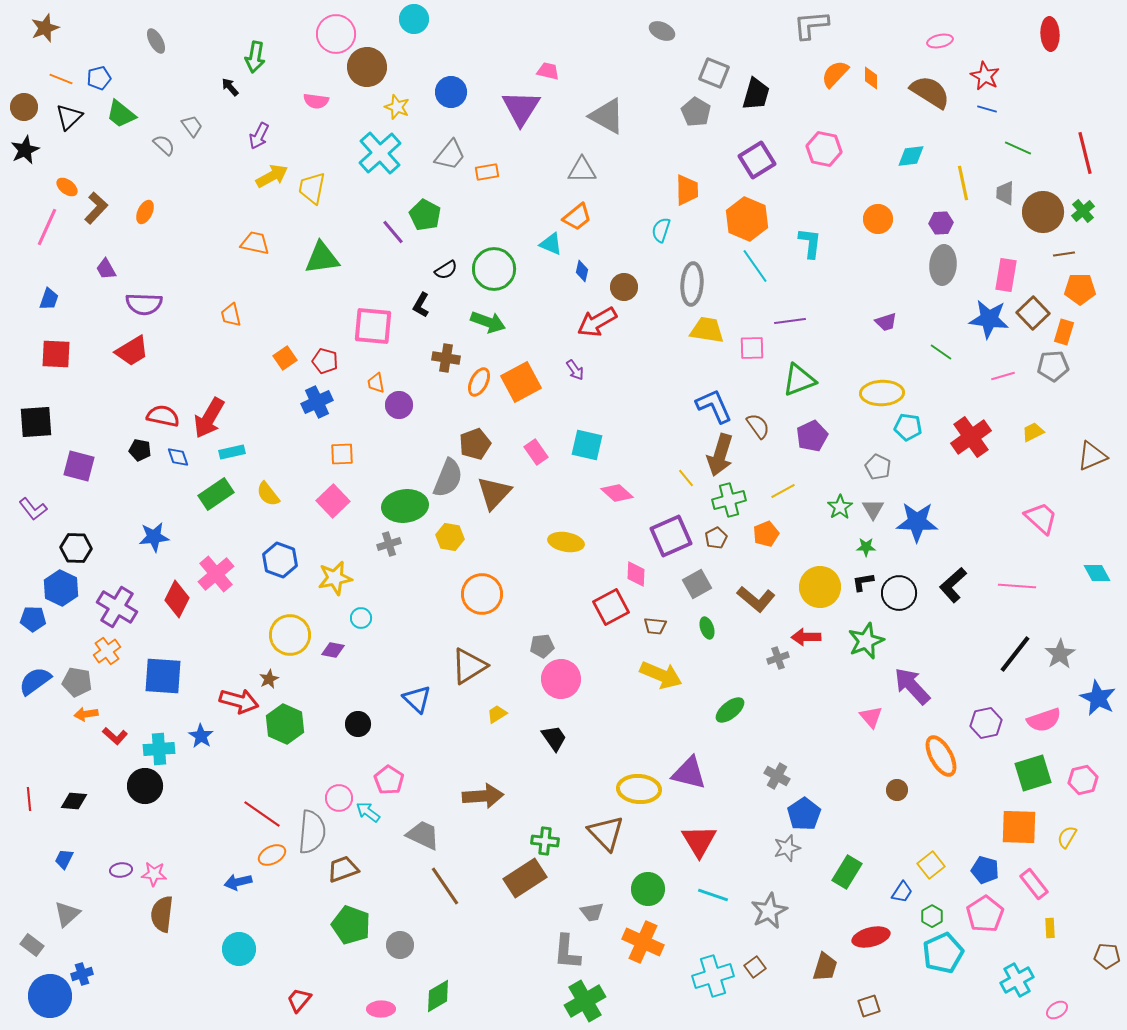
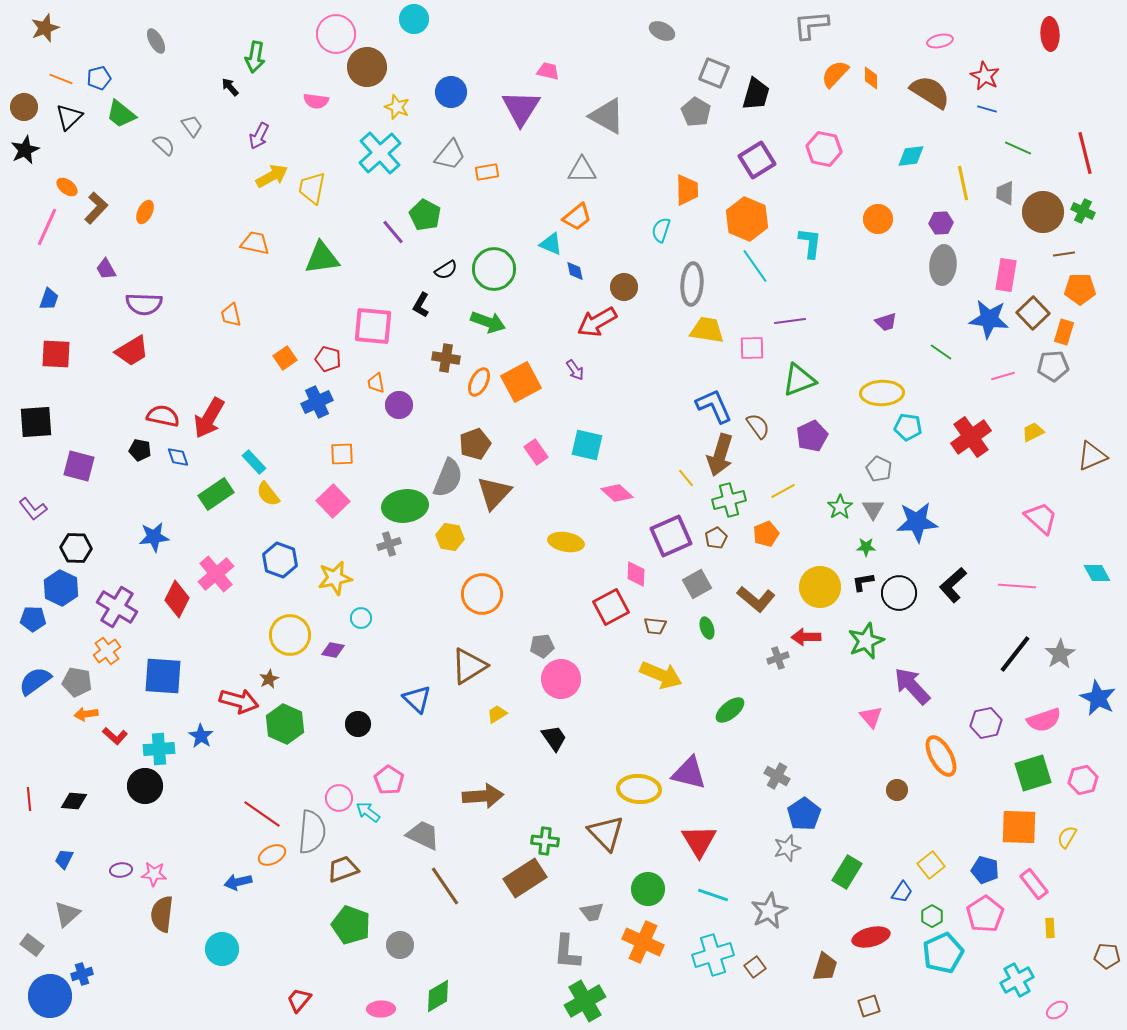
green cross at (1083, 211): rotated 25 degrees counterclockwise
blue diamond at (582, 271): moved 7 px left; rotated 25 degrees counterclockwise
red pentagon at (325, 361): moved 3 px right, 2 px up
cyan rectangle at (232, 452): moved 22 px right, 10 px down; rotated 60 degrees clockwise
gray pentagon at (878, 467): moved 1 px right, 2 px down
blue star at (917, 522): rotated 6 degrees counterclockwise
cyan circle at (239, 949): moved 17 px left
cyan cross at (713, 976): moved 21 px up
